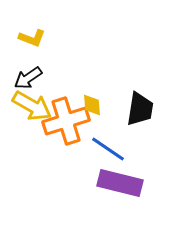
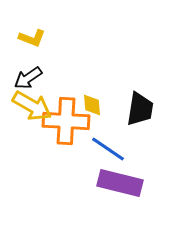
orange cross: rotated 21 degrees clockwise
